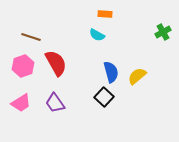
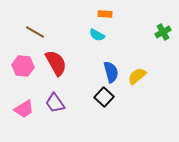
brown line: moved 4 px right, 5 px up; rotated 12 degrees clockwise
pink hexagon: rotated 25 degrees clockwise
pink trapezoid: moved 3 px right, 6 px down
